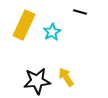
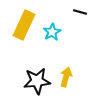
yellow arrow: rotated 48 degrees clockwise
